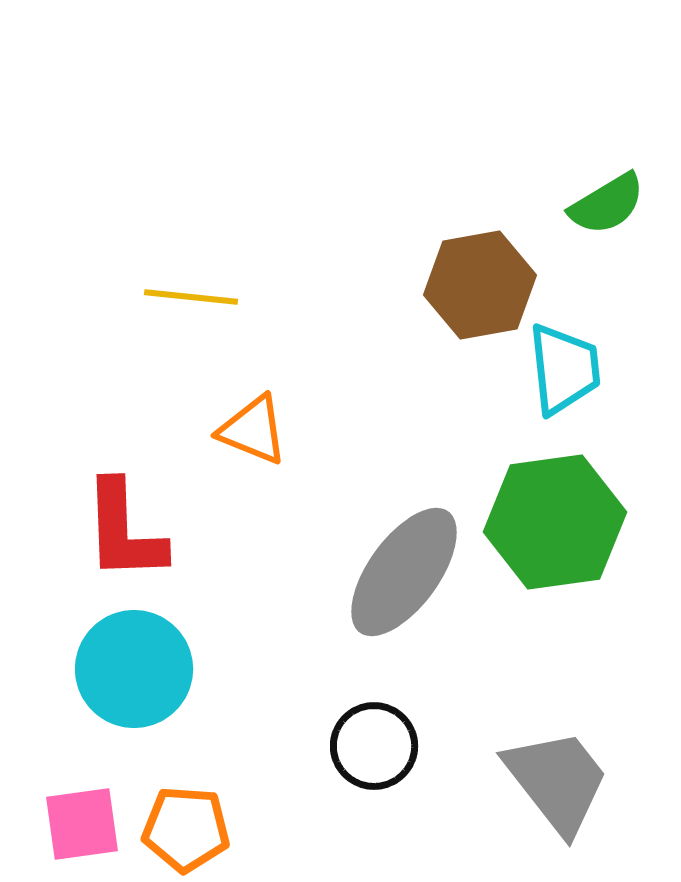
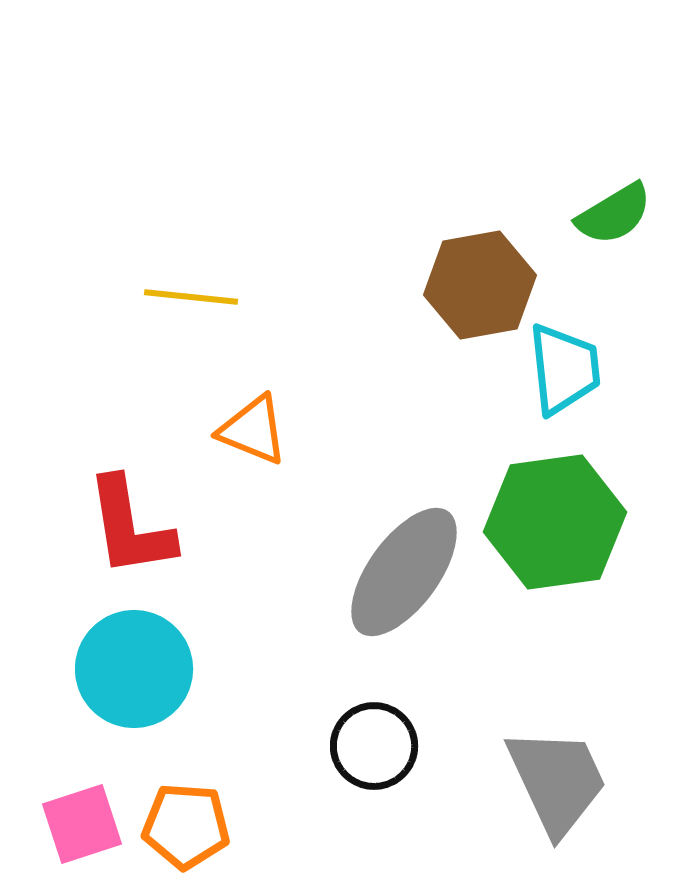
green semicircle: moved 7 px right, 10 px down
red L-shape: moved 6 px right, 4 px up; rotated 7 degrees counterclockwise
gray trapezoid: rotated 13 degrees clockwise
pink square: rotated 10 degrees counterclockwise
orange pentagon: moved 3 px up
